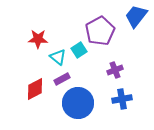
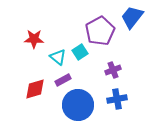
blue trapezoid: moved 4 px left, 1 px down
red star: moved 4 px left
cyan square: moved 1 px right, 2 px down
purple cross: moved 2 px left
purple rectangle: moved 1 px right, 1 px down
red diamond: rotated 10 degrees clockwise
blue cross: moved 5 px left
blue circle: moved 2 px down
